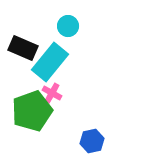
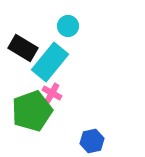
black rectangle: rotated 8 degrees clockwise
